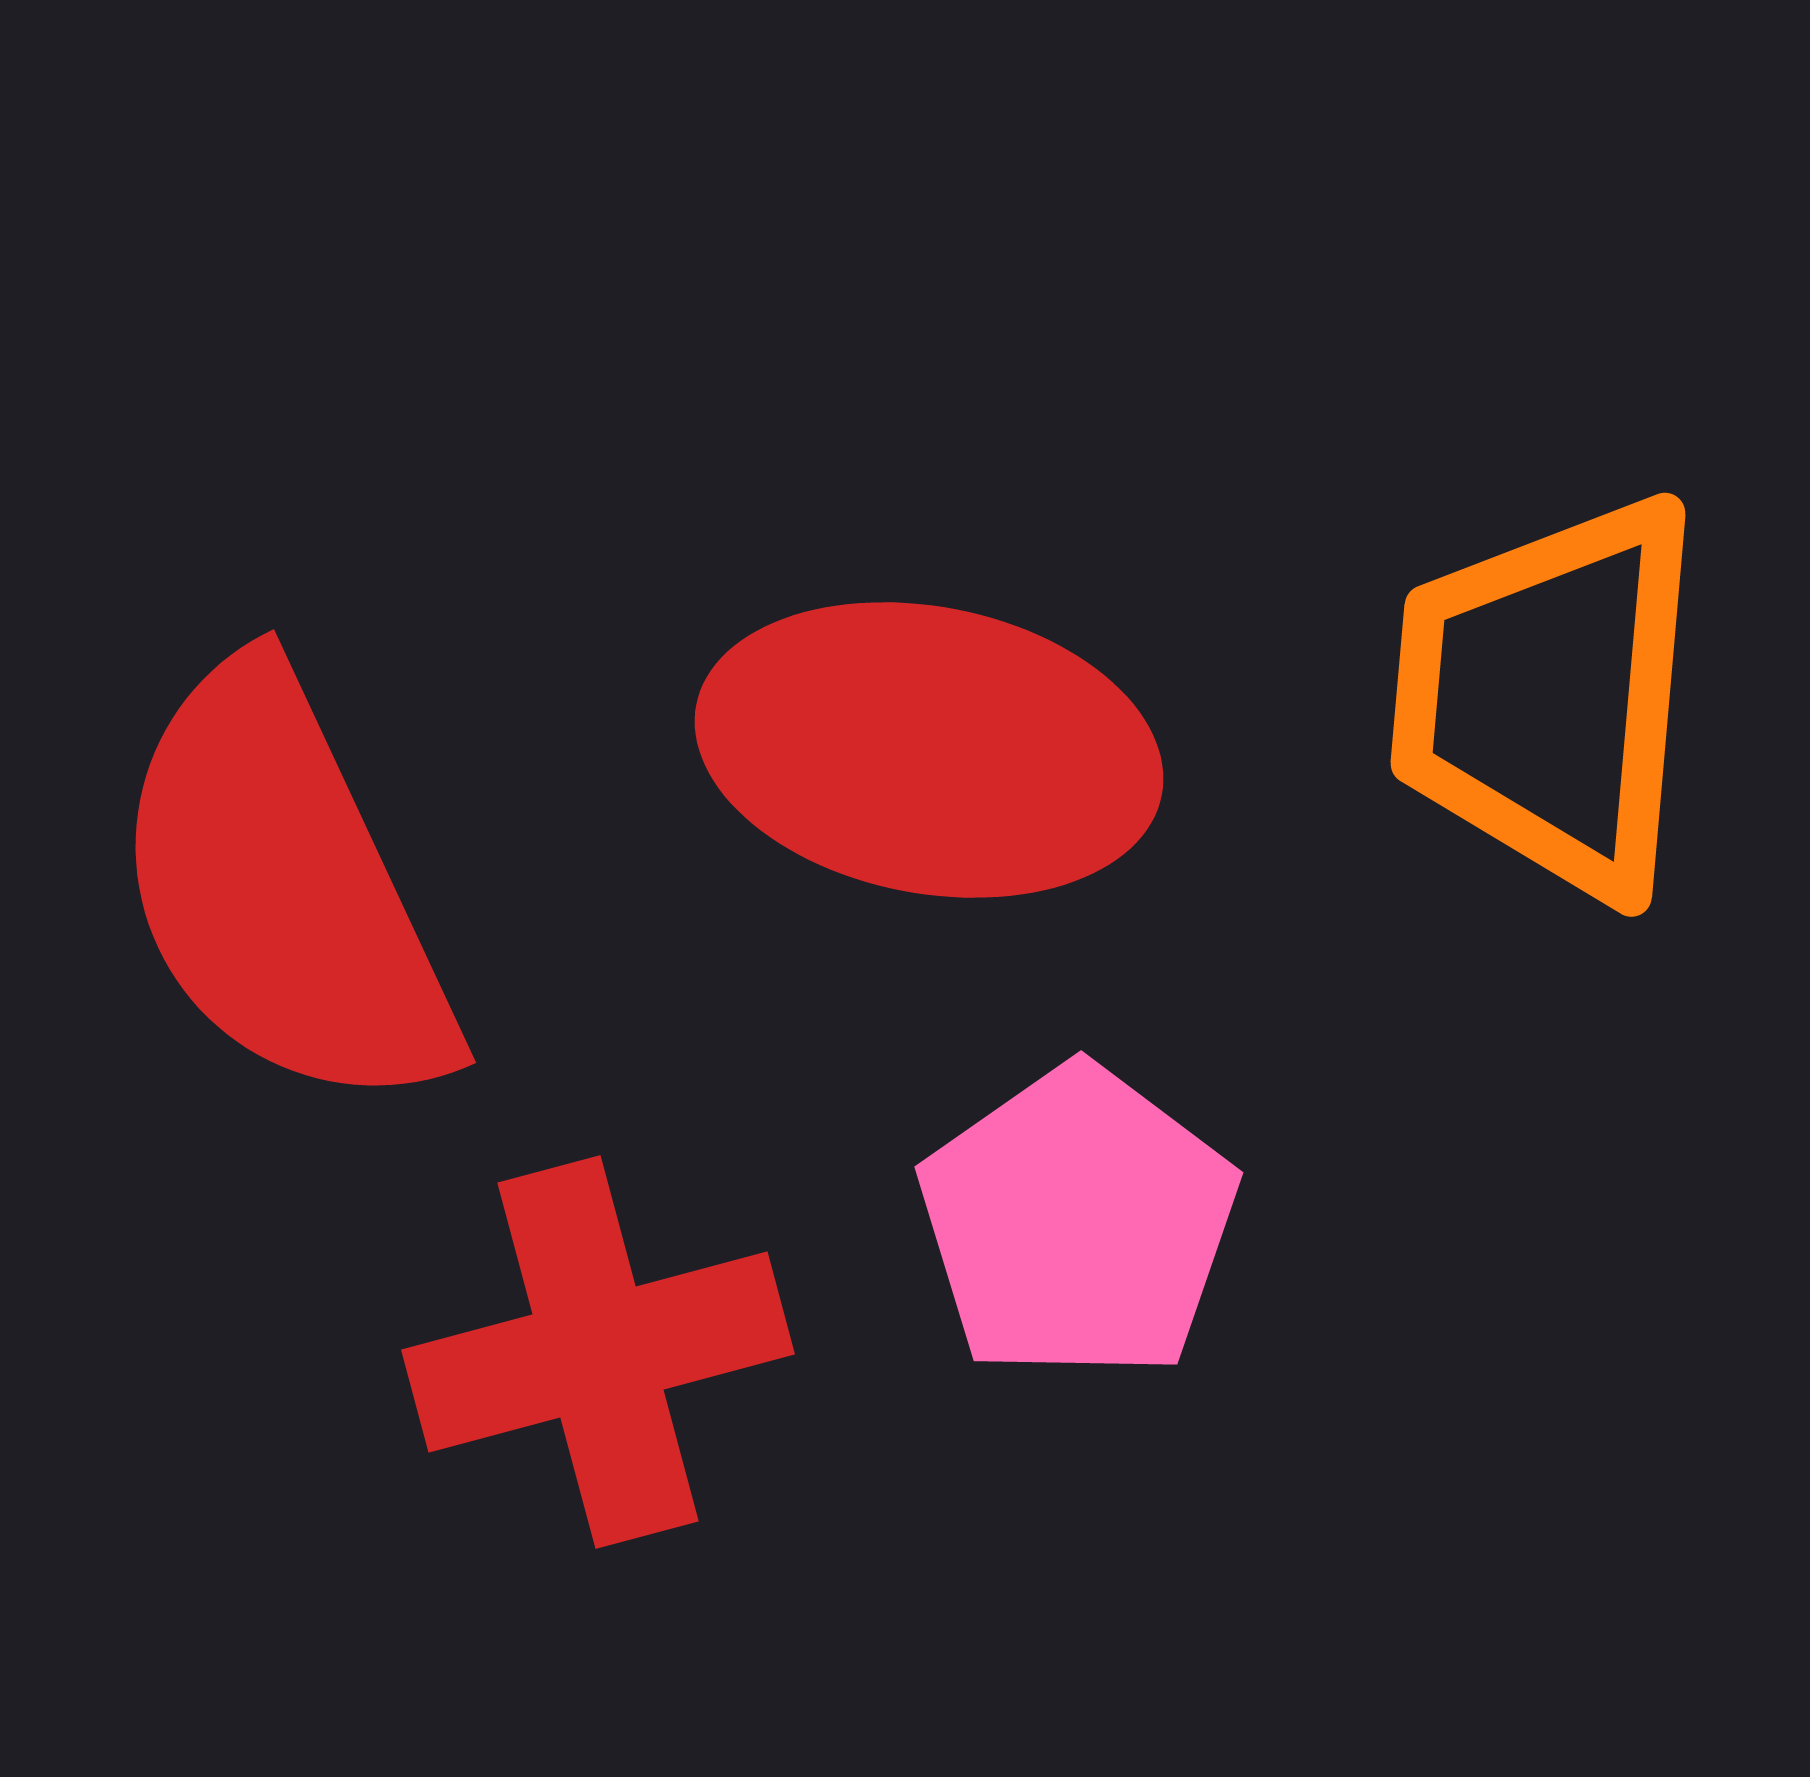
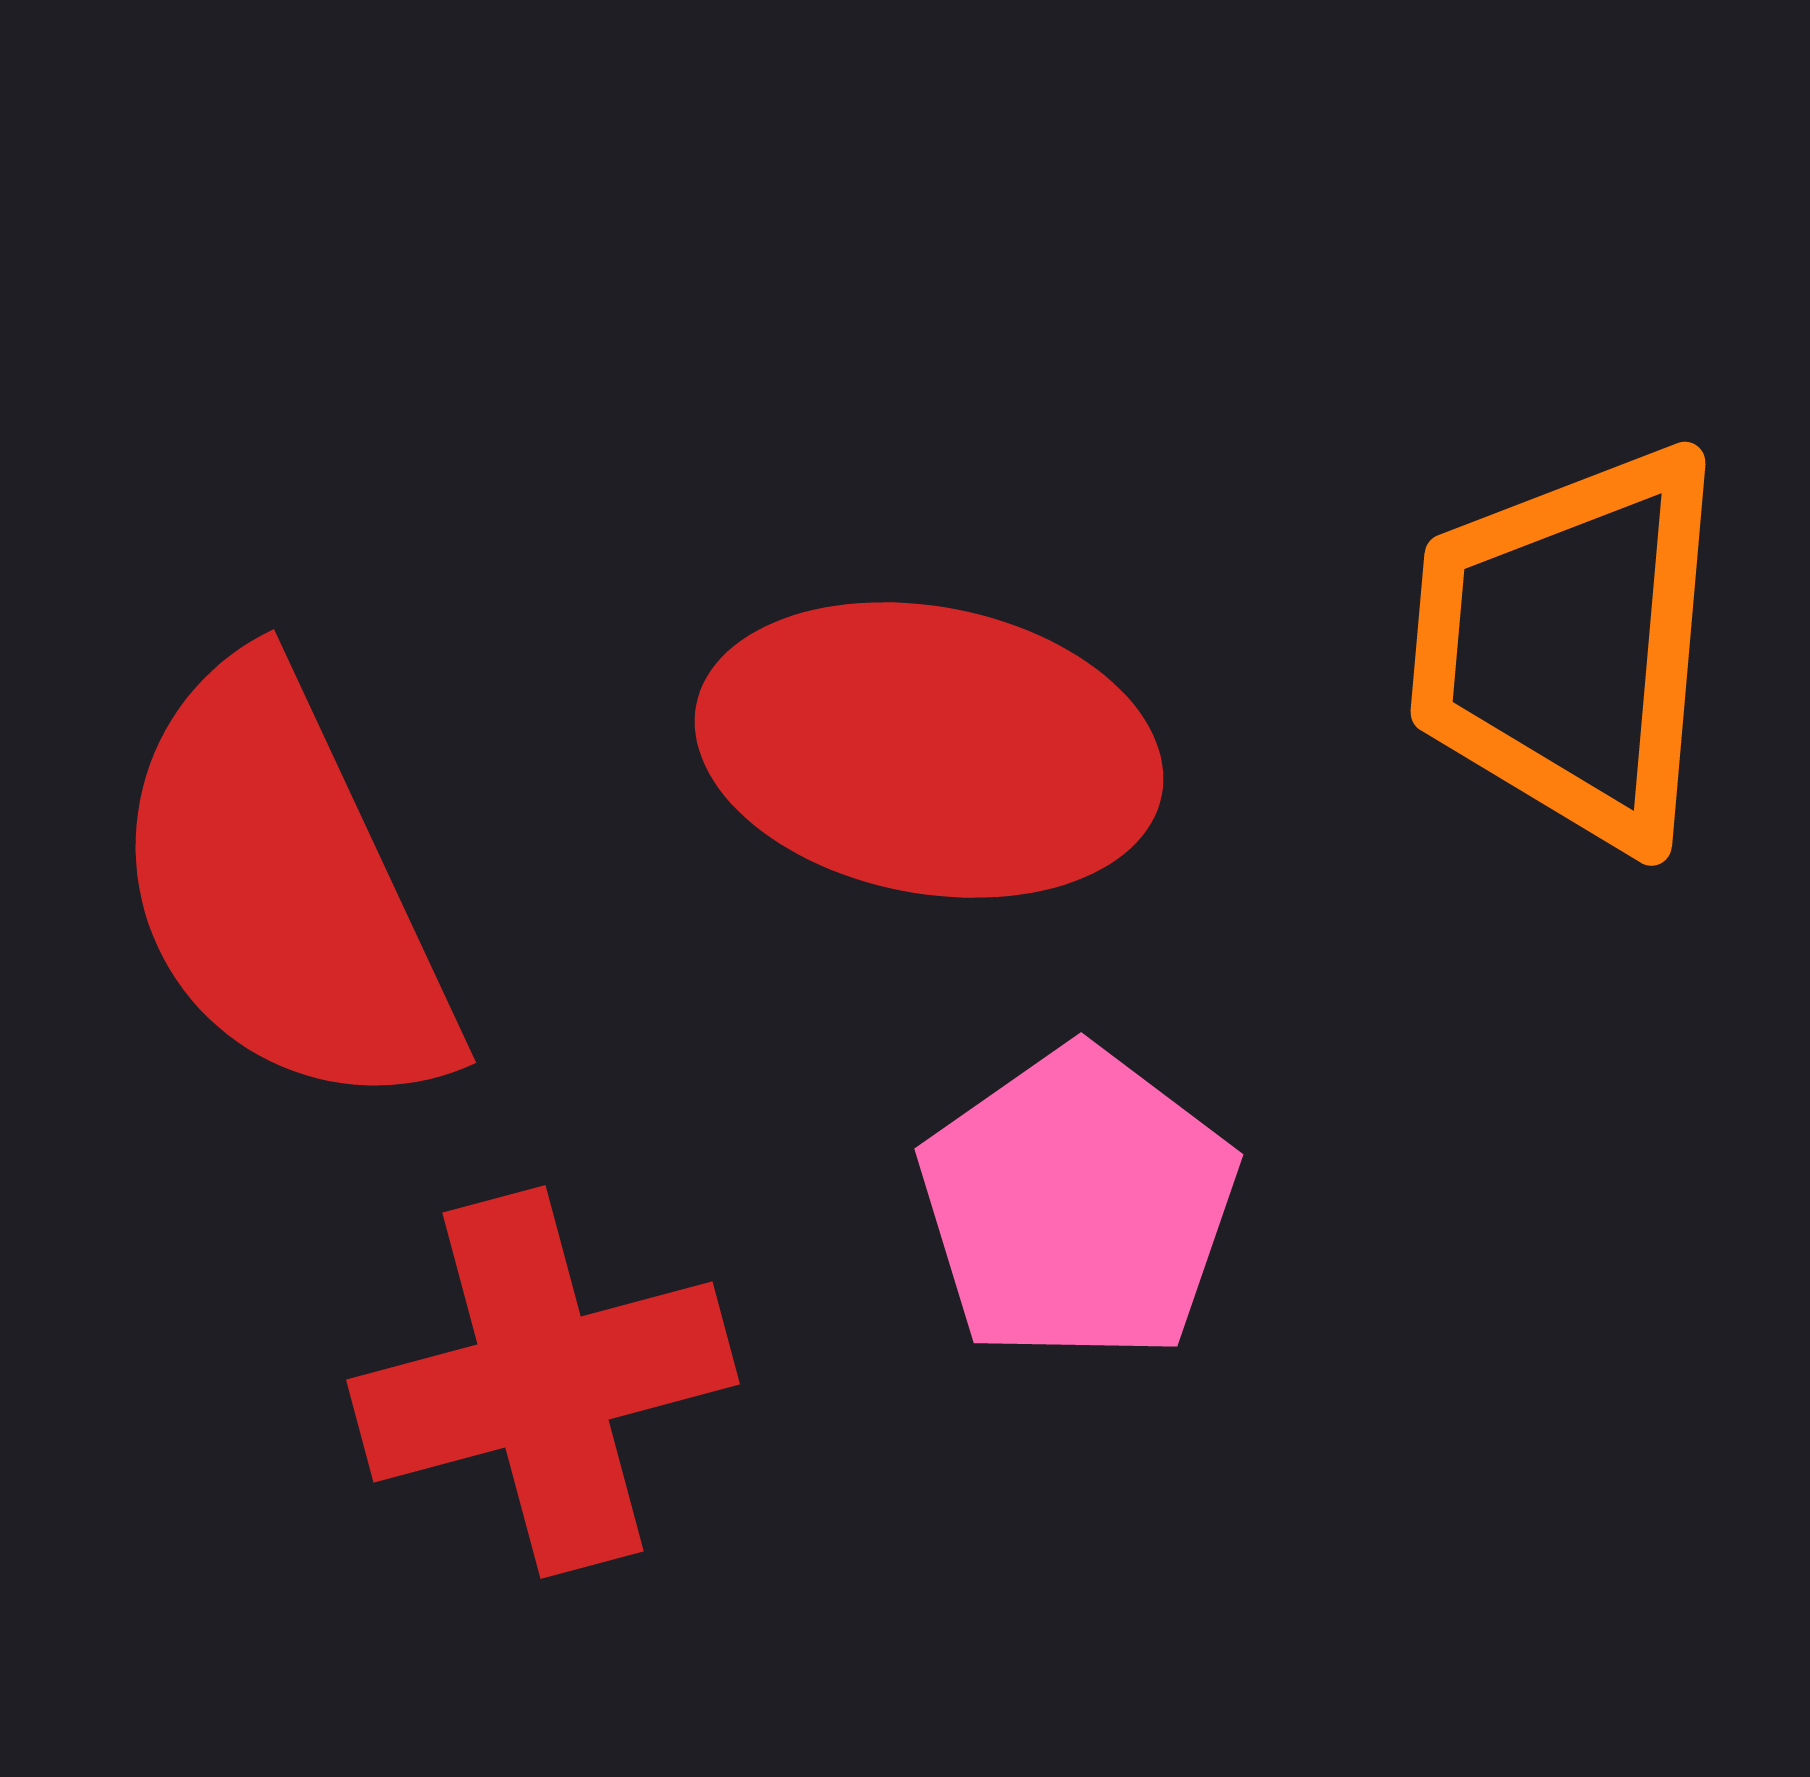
orange trapezoid: moved 20 px right, 51 px up
pink pentagon: moved 18 px up
red cross: moved 55 px left, 30 px down
